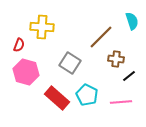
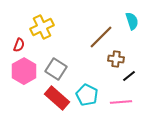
yellow cross: rotated 30 degrees counterclockwise
gray square: moved 14 px left, 6 px down
pink hexagon: moved 2 px left, 1 px up; rotated 15 degrees clockwise
